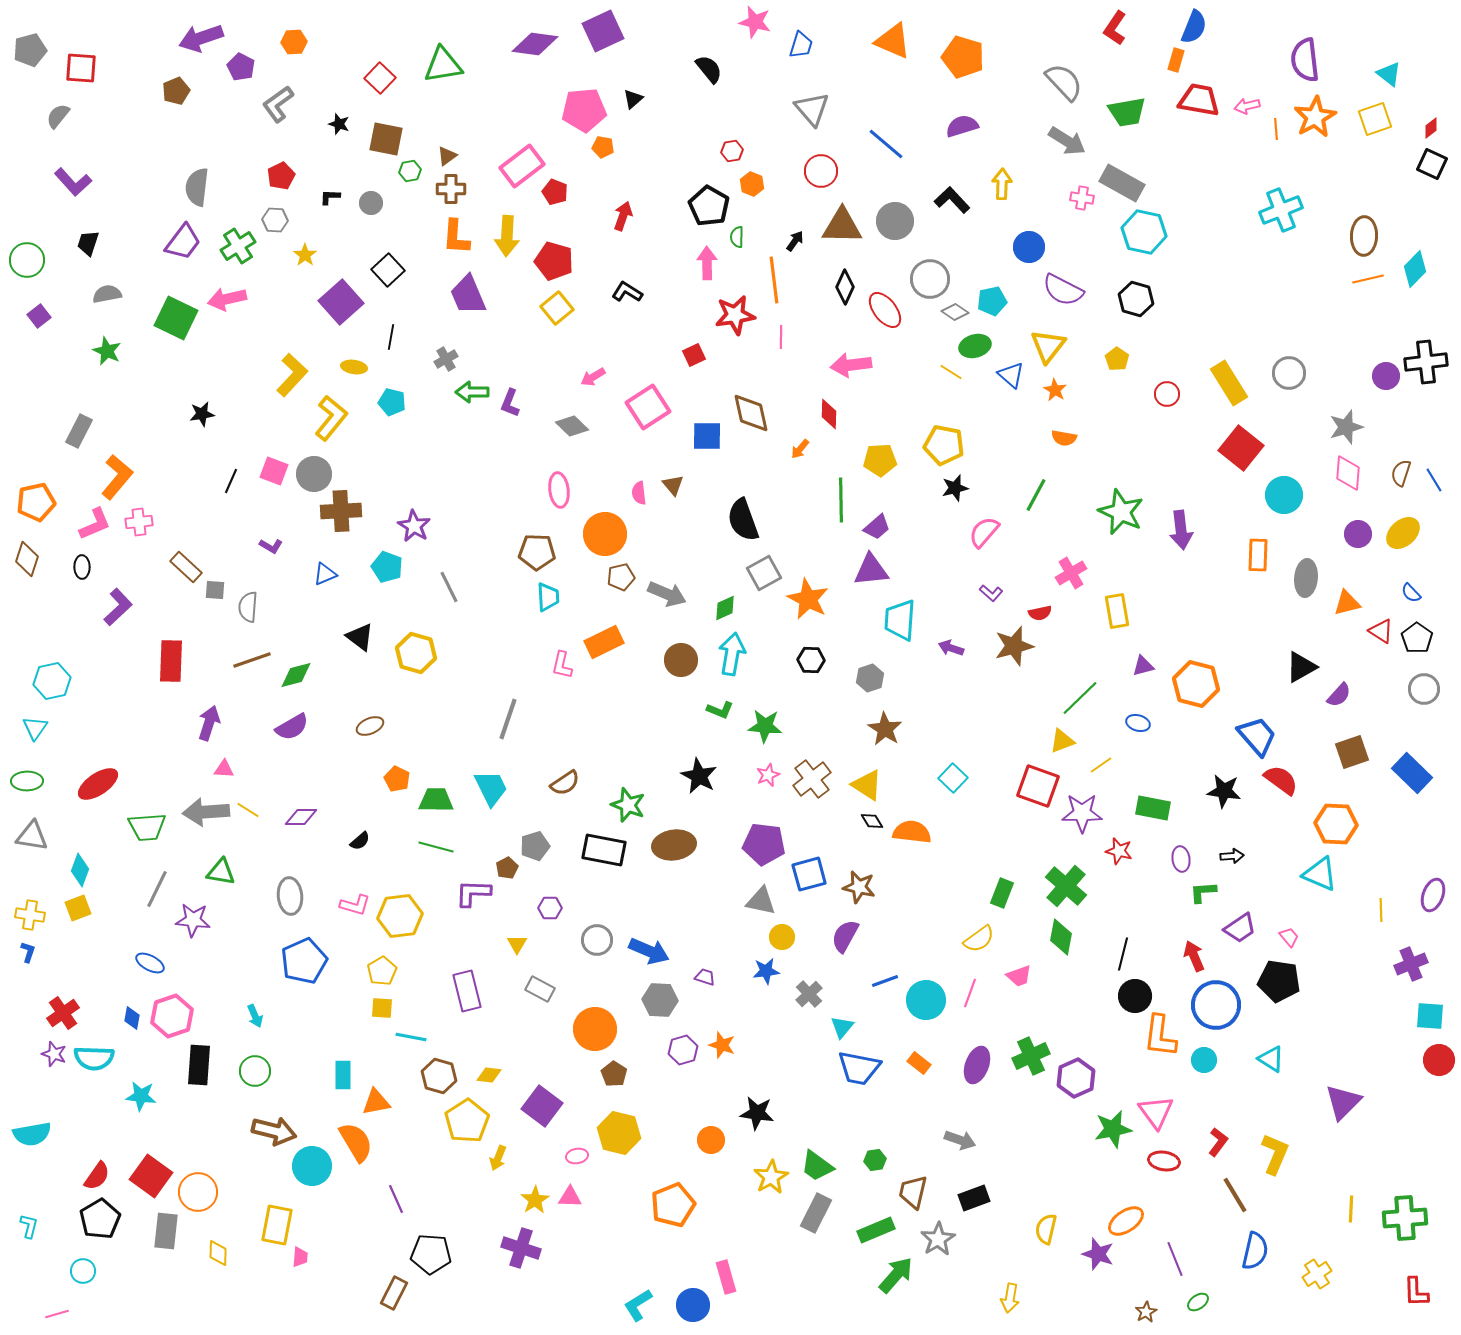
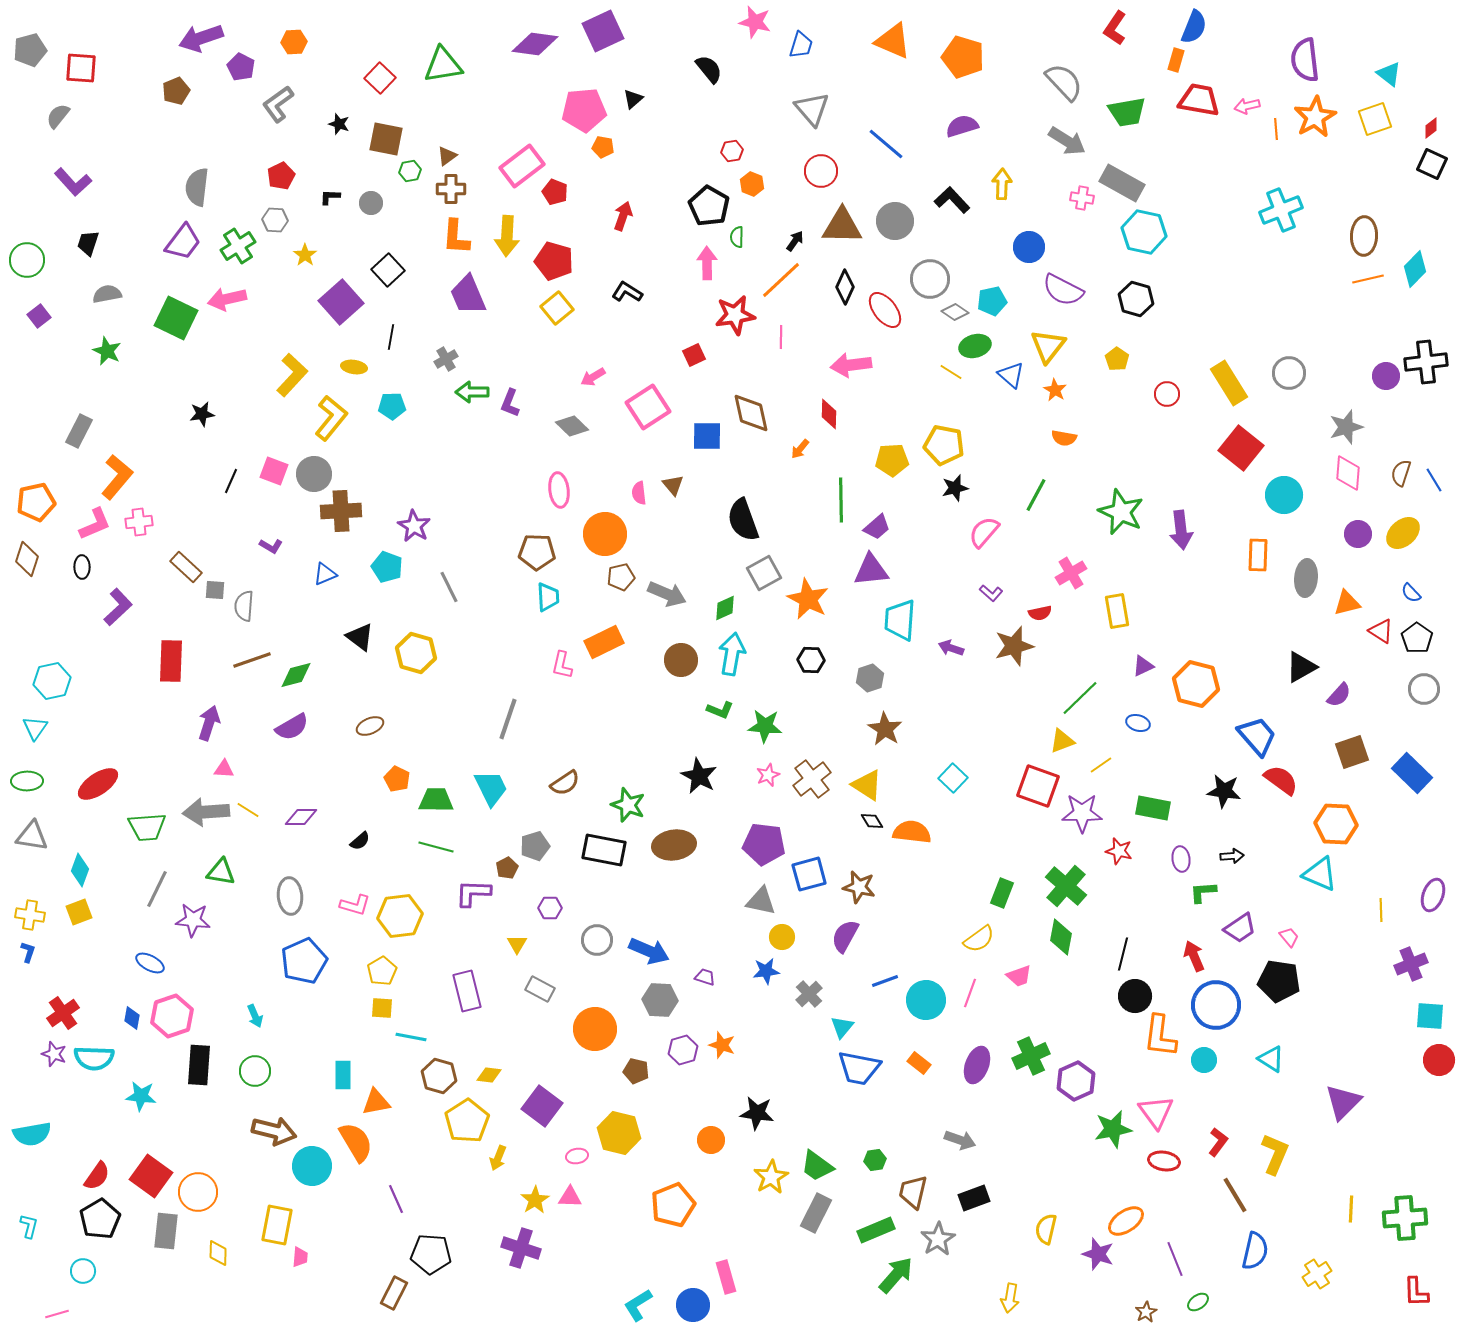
orange line at (774, 280): moved 7 px right; rotated 54 degrees clockwise
cyan pentagon at (392, 402): moved 4 px down; rotated 16 degrees counterclockwise
yellow pentagon at (880, 460): moved 12 px right
gray semicircle at (248, 607): moved 4 px left, 1 px up
purple triangle at (1143, 666): rotated 10 degrees counterclockwise
yellow square at (78, 908): moved 1 px right, 4 px down
brown pentagon at (614, 1074): moved 22 px right, 3 px up; rotated 20 degrees counterclockwise
purple hexagon at (1076, 1078): moved 3 px down
